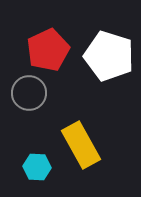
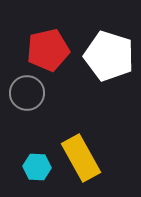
red pentagon: rotated 12 degrees clockwise
gray circle: moved 2 px left
yellow rectangle: moved 13 px down
